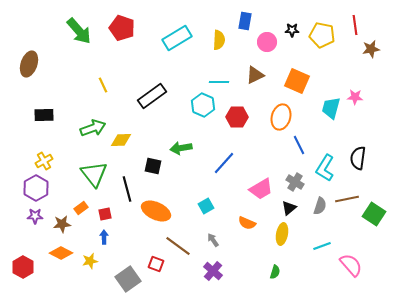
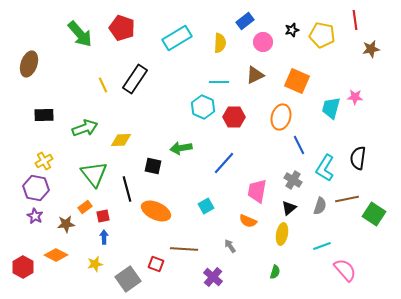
blue rectangle at (245, 21): rotated 42 degrees clockwise
red line at (355, 25): moved 5 px up
black star at (292, 30): rotated 16 degrees counterclockwise
green arrow at (79, 31): moved 1 px right, 3 px down
yellow semicircle at (219, 40): moved 1 px right, 3 px down
pink circle at (267, 42): moved 4 px left
black rectangle at (152, 96): moved 17 px left, 17 px up; rotated 20 degrees counterclockwise
cyan hexagon at (203, 105): moved 2 px down
red hexagon at (237, 117): moved 3 px left
green arrow at (93, 128): moved 8 px left
gray cross at (295, 182): moved 2 px left, 2 px up
purple hexagon at (36, 188): rotated 20 degrees counterclockwise
pink trapezoid at (261, 189): moved 4 px left, 2 px down; rotated 130 degrees clockwise
orange rectangle at (81, 208): moved 4 px right, 1 px up
red square at (105, 214): moved 2 px left, 2 px down
purple star at (35, 216): rotated 28 degrees clockwise
orange semicircle at (247, 223): moved 1 px right, 2 px up
brown star at (62, 224): moved 4 px right
gray arrow at (213, 240): moved 17 px right, 6 px down
brown line at (178, 246): moved 6 px right, 3 px down; rotated 32 degrees counterclockwise
orange diamond at (61, 253): moved 5 px left, 2 px down
yellow star at (90, 261): moved 5 px right, 3 px down
pink semicircle at (351, 265): moved 6 px left, 5 px down
purple cross at (213, 271): moved 6 px down
